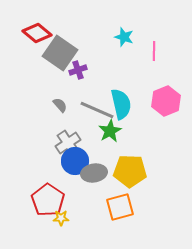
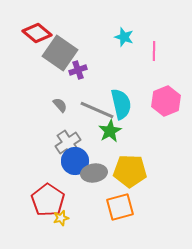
yellow star: rotated 14 degrees counterclockwise
